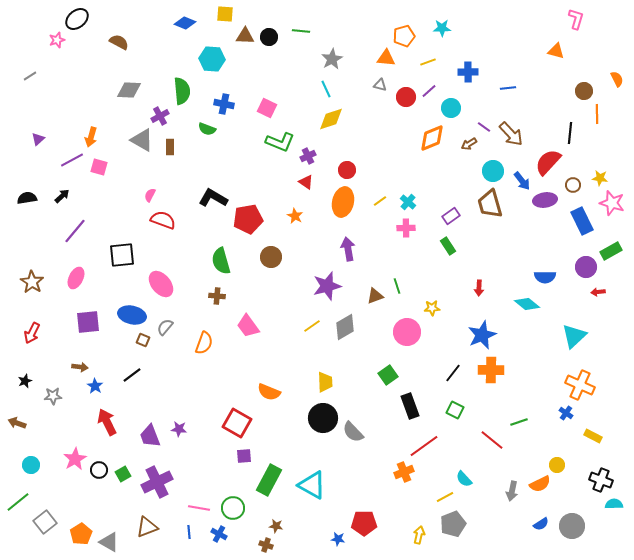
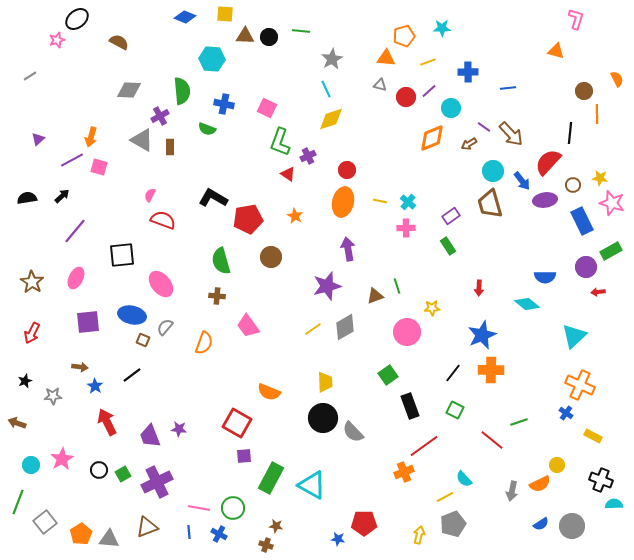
blue diamond at (185, 23): moved 6 px up
green L-shape at (280, 142): rotated 88 degrees clockwise
red triangle at (306, 182): moved 18 px left, 8 px up
yellow line at (380, 201): rotated 48 degrees clockwise
yellow line at (312, 326): moved 1 px right, 3 px down
pink star at (75, 459): moved 13 px left
green rectangle at (269, 480): moved 2 px right, 2 px up
green line at (18, 502): rotated 30 degrees counterclockwise
gray triangle at (109, 542): moved 3 px up; rotated 25 degrees counterclockwise
